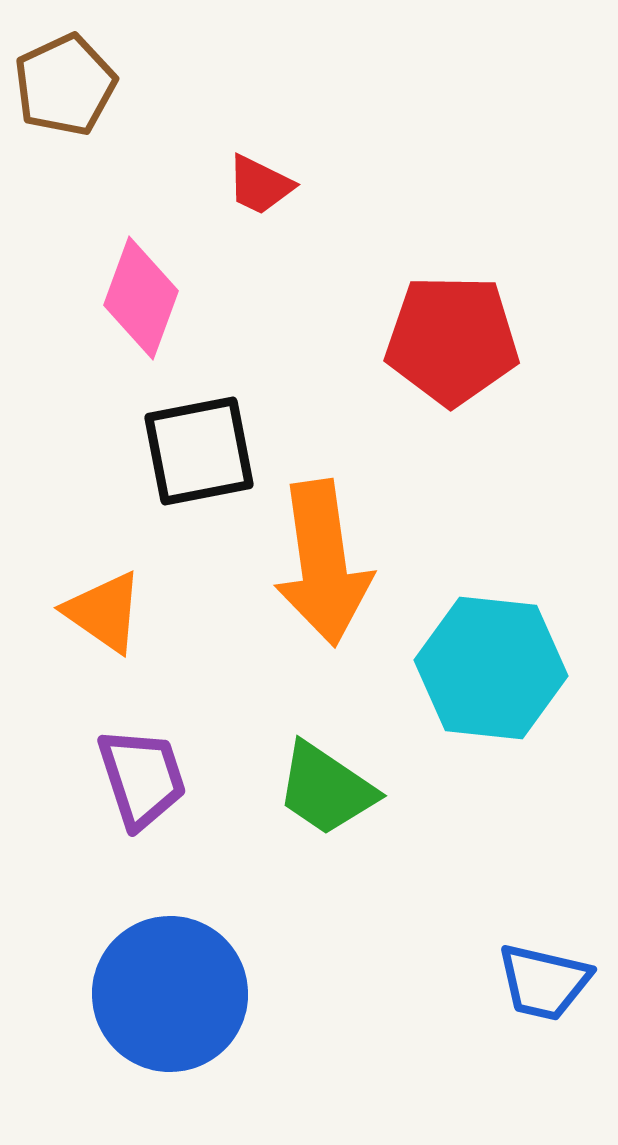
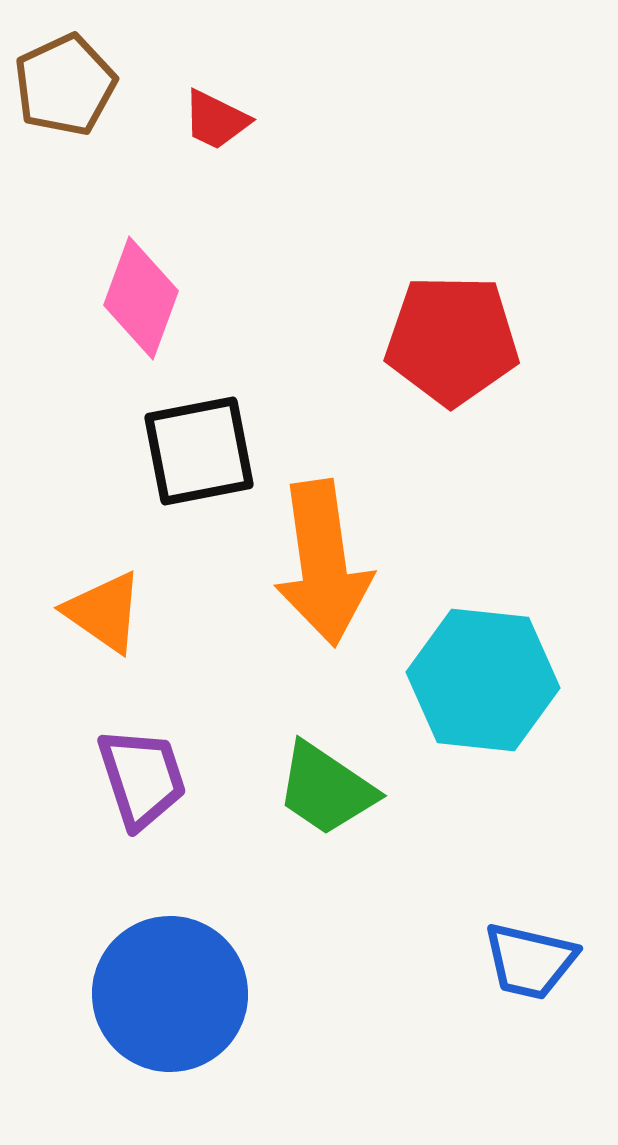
red trapezoid: moved 44 px left, 65 px up
cyan hexagon: moved 8 px left, 12 px down
blue trapezoid: moved 14 px left, 21 px up
